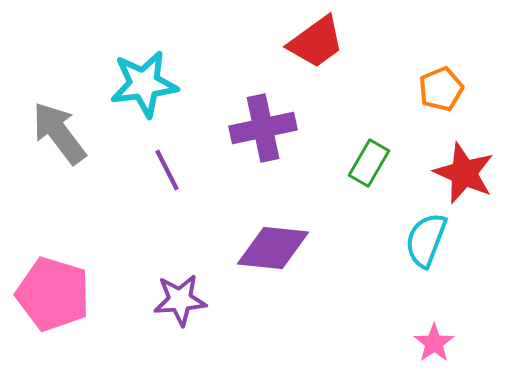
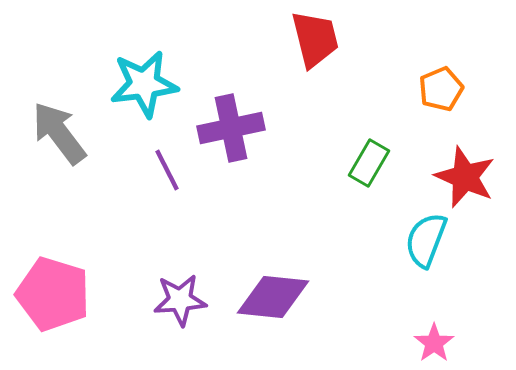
red trapezoid: moved 1 px left, 3 px up; rotated 68 degrees counterclockwise
purple cross: moved 32 px left
red star: moved 1 px right, 4 px down
purple diamond: moved 49 px down
